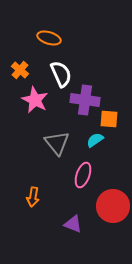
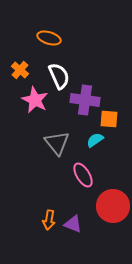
white semicircle: moved 2 px left, 2 px down
pink ellipse: rotated 50 degrees counterclockwise
orange arrow: moved 16 px right, 23 px down
